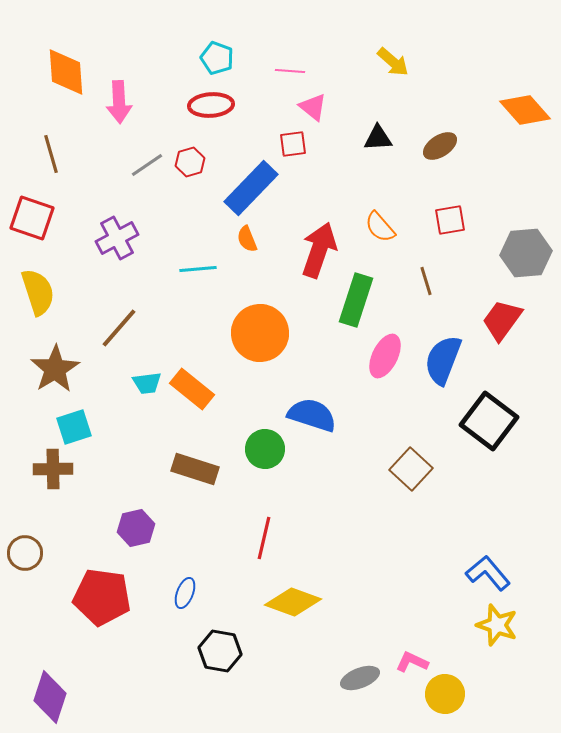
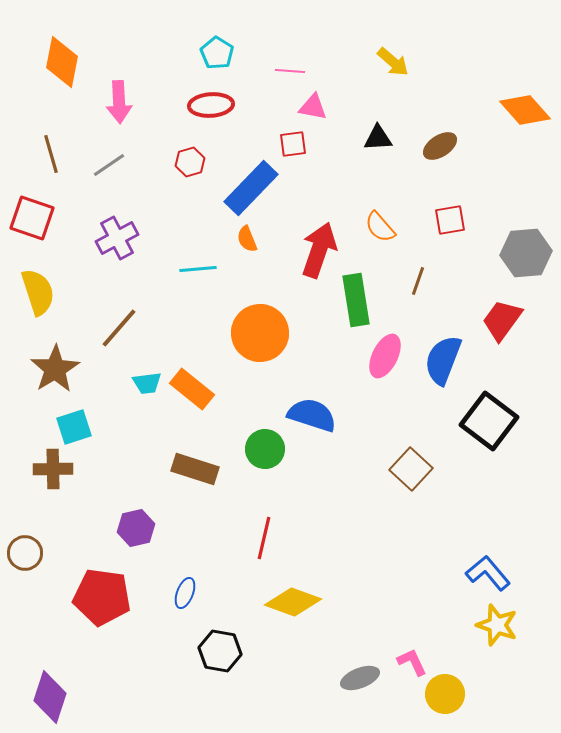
cyan pentagon at (217, 58): moved 5 px up; rotated 12 degrees clockwise
orange diamond at (66, 72): moved 4 px left, 10 px up; rotated 15 degrees clockwise
pink triangle at (313, 107): rotated 28 degrees counterclockwise
gray line at (147, 165): moved 38 px left
brown line at (426, 281): moved 8 px left; rotated 36 degrees clockwise
green rectangle at (356, 300): rotated 27 degrees counterclockwise
pink L-shape at (412, 662): rotated 40 degrees clockwise
